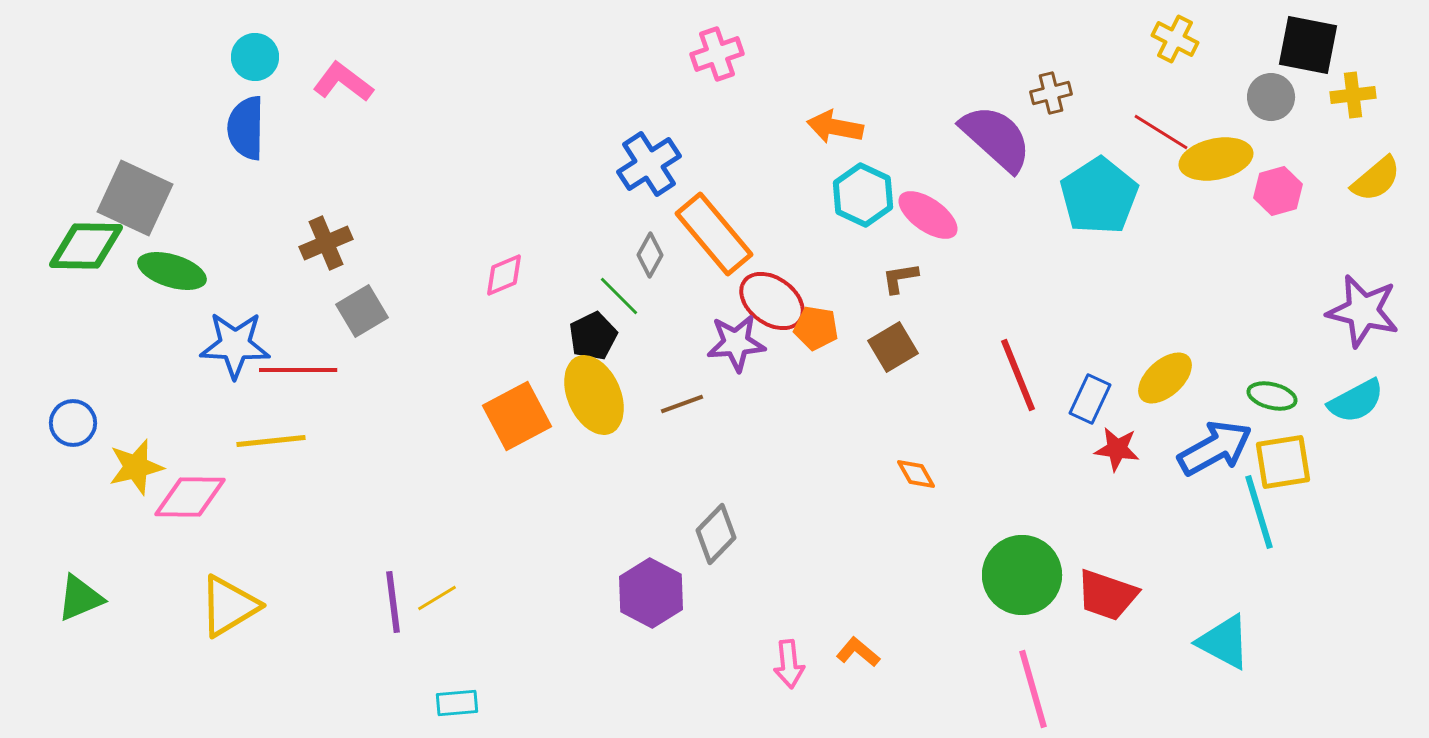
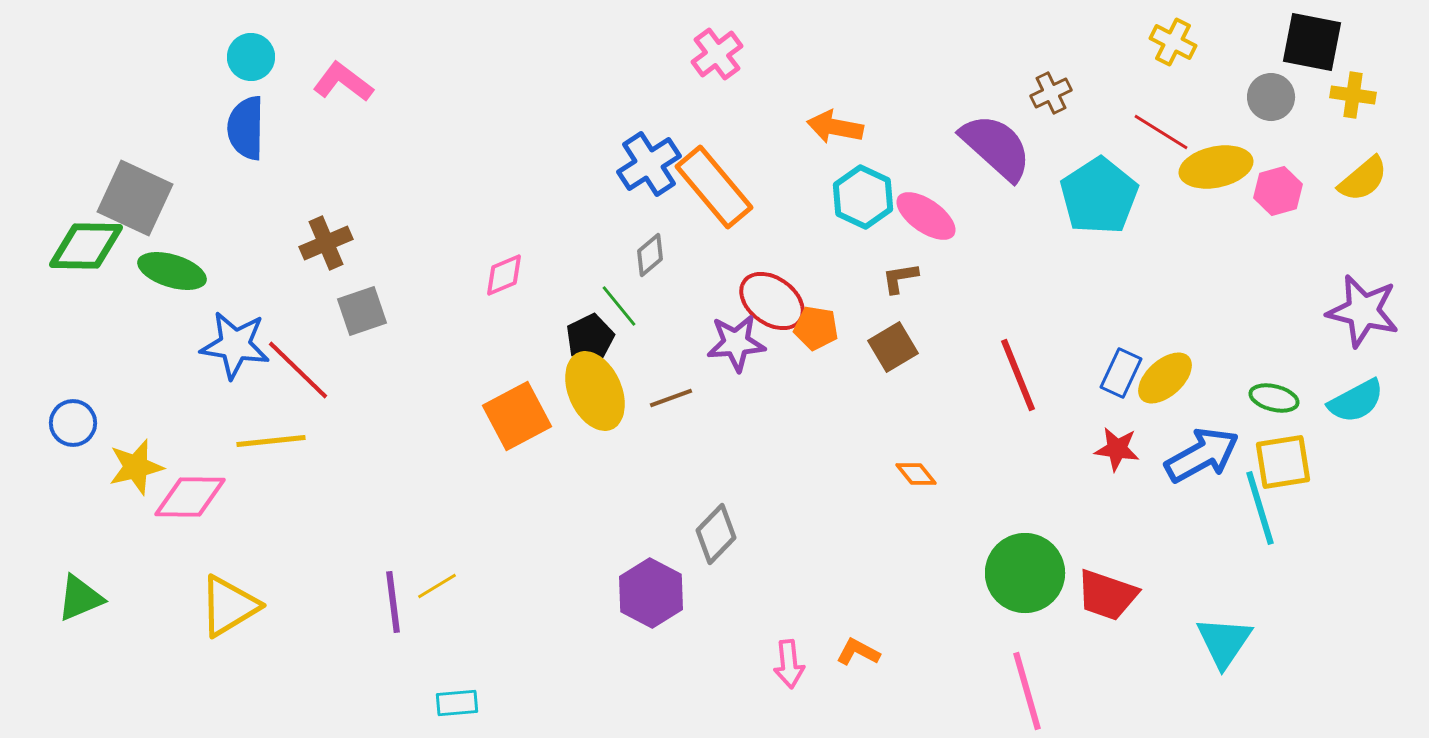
yellow cross at (1175, 39): moved 2 px left, 3 px down
black square at (1308, 45): moved 4 px right, 3 px up
pink cross at (717, 54): rotated 18 degrees counterclockwise
cyan circle at (255, 57): moved 4 px left
brown cross at (1051, 93): rotated 12 degrees counterclockwise
yellow cross at (1353, 95): rotated 15 degrees clockwise
purple semicircle at (996, 138): moved 9 px down
yellow ellipse at (1216, 159): moved 8 px down
yellow semicircle at (1376, 179): moved 13 px left
cyan hexagon at (863, 195): moved 2 px down
pink ellipse at (928, 215): moved 2 px left, 1 px down
orange rectangle at (714, 234): moved 47 px up
gray diamond at (650, 255): rotated 21 degrees clockwise
green line at (619, 296): moved 10 px down; rotated 6 degrees clockwise
gray square at (362, 311): rotated 12 degrees clockwise
black pentagon at (593, 336): moved 3 px left, 2 px down
blue star at (235, 345): rotated 6 degrees clockwise
red line at (298, 370): rotated 44 degrees clockwise
yellow ellipse at (594, 395): moved 1 px right, 4 px up
green ellipse at (1272, 396): moved 2 px right, 2 px down
blue rectangle at (1090, 399): moved 31 px right, 26 px up
brown line at (682, 404): moved 11 px left, 6 px up
blue arrow at (1215, 448): moved 13 px left, 7 px down
orange diamond at (916, 474): rotated 9 degrees counterclockwise
cyan line at (1259, 512): moved 1 px right, 4 px up
green circle at (1022, 575): moved 3 px right, 2 px up
yellow line at (437, 598): moved 12 px up
cyan triangle at (1224, 642): rotated 36 degrees clockwise
orange L-shape at (858, 652): rotated 12 degrees counterclockwise
pink line at (1033, 689): moved 6 px left, 2 px down
